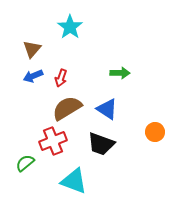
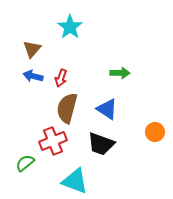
blue arrow: rotated 36 degrees clockwise
brown semicircle: rotated 44 degrees counterclockwise
cyan triangle: moved 1 px right
